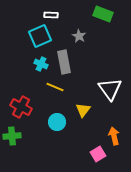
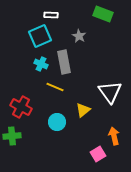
white triangle: moved 3 px down
yellow triangle: rotated 14 degrees clockwise
